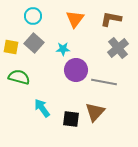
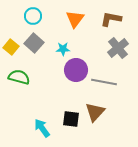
yellow square: rotated 28 degrees clockwise
cyan arrow: moved 20 px down
